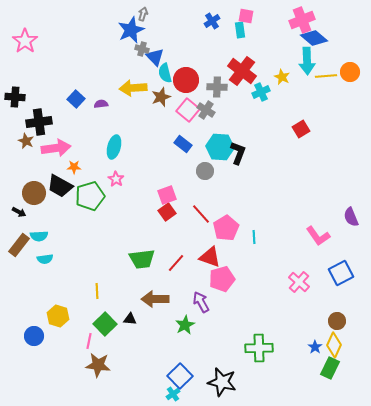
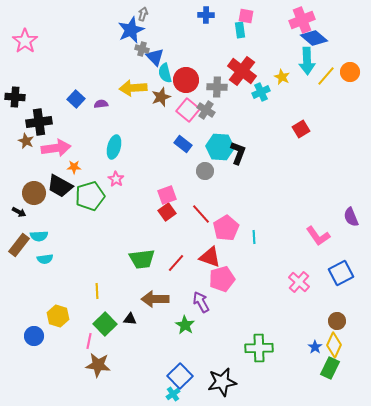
blue cross at (212, 21): moved 6 px left, 6 px up; rotated 35 degrees clockwise
yellow line at (326, 76): rotated 45 degrees counterclockwise
green star at (185, 325): rotated 12 degrees counterclockwise
black star at (222, 382): rotated 24 degrees counterclockwise
